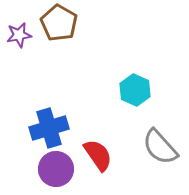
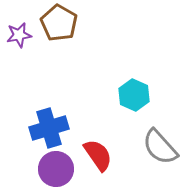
cyan hexagon: moved 1 px left, 5 px down
